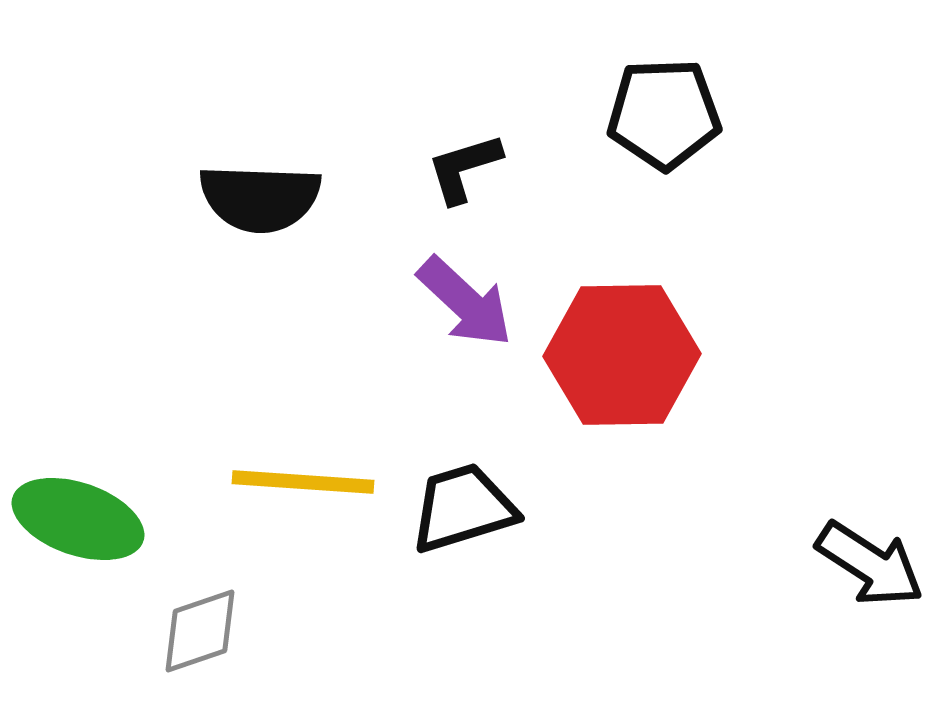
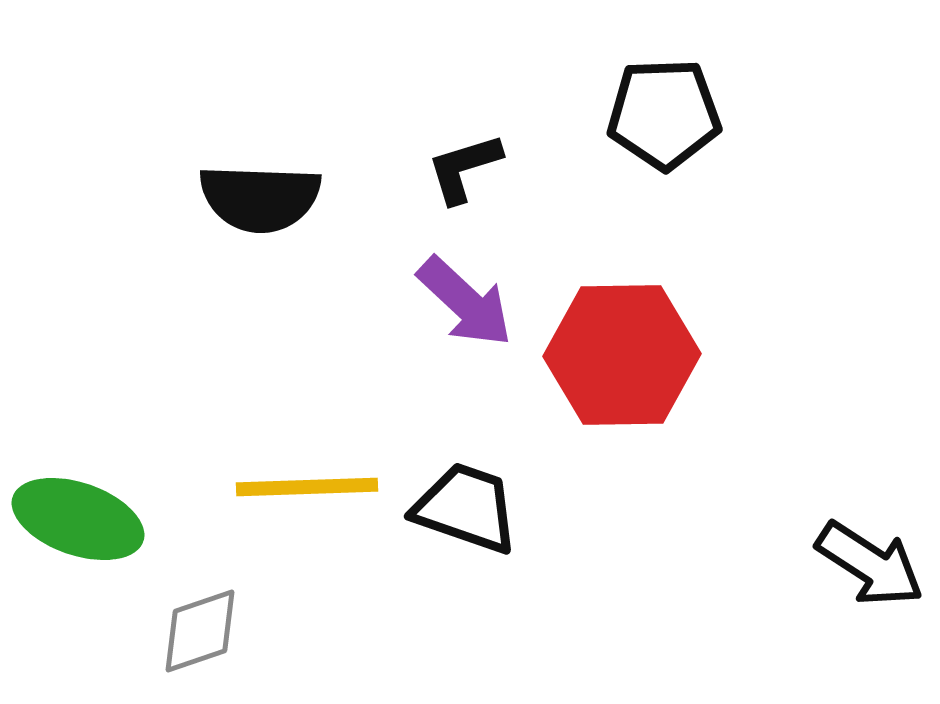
yellow line: moved 4 px right, 5 px down; rotated 6 degrees counterclockwise
black trapezoid: moved 3 px right; rotated 36 degrees clockwise
